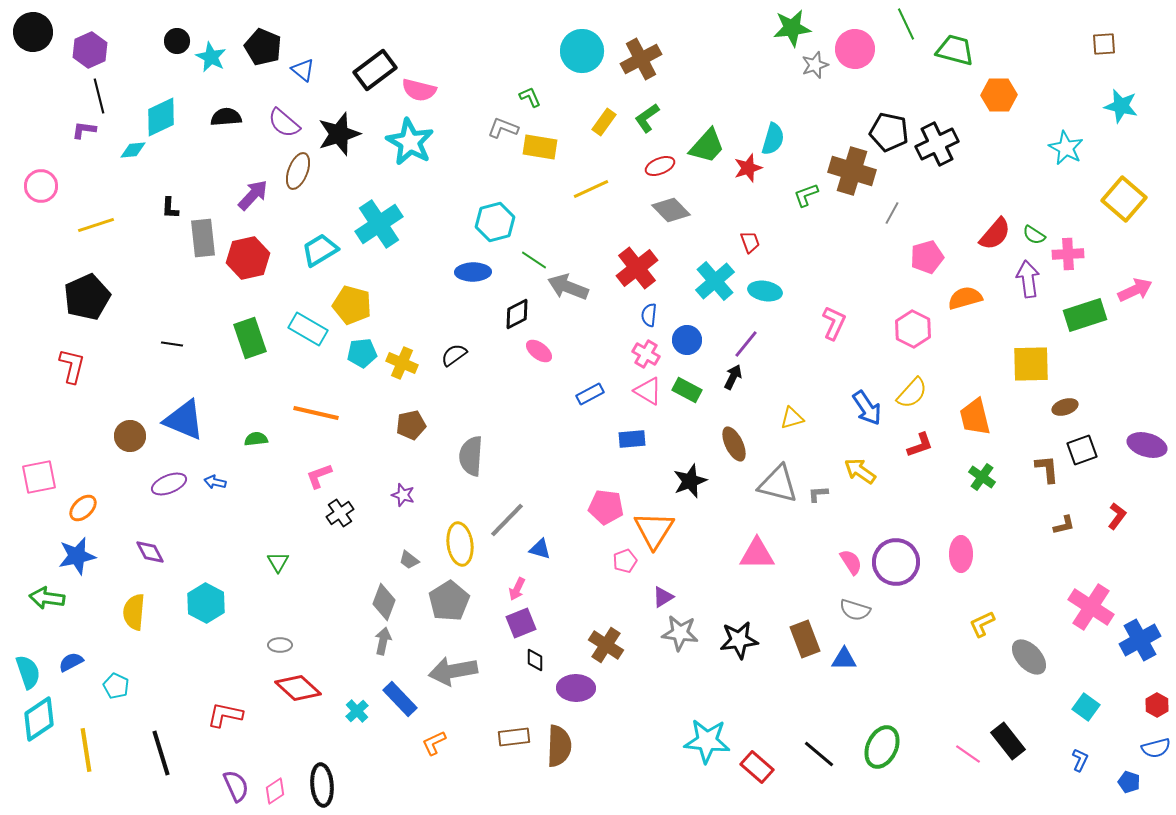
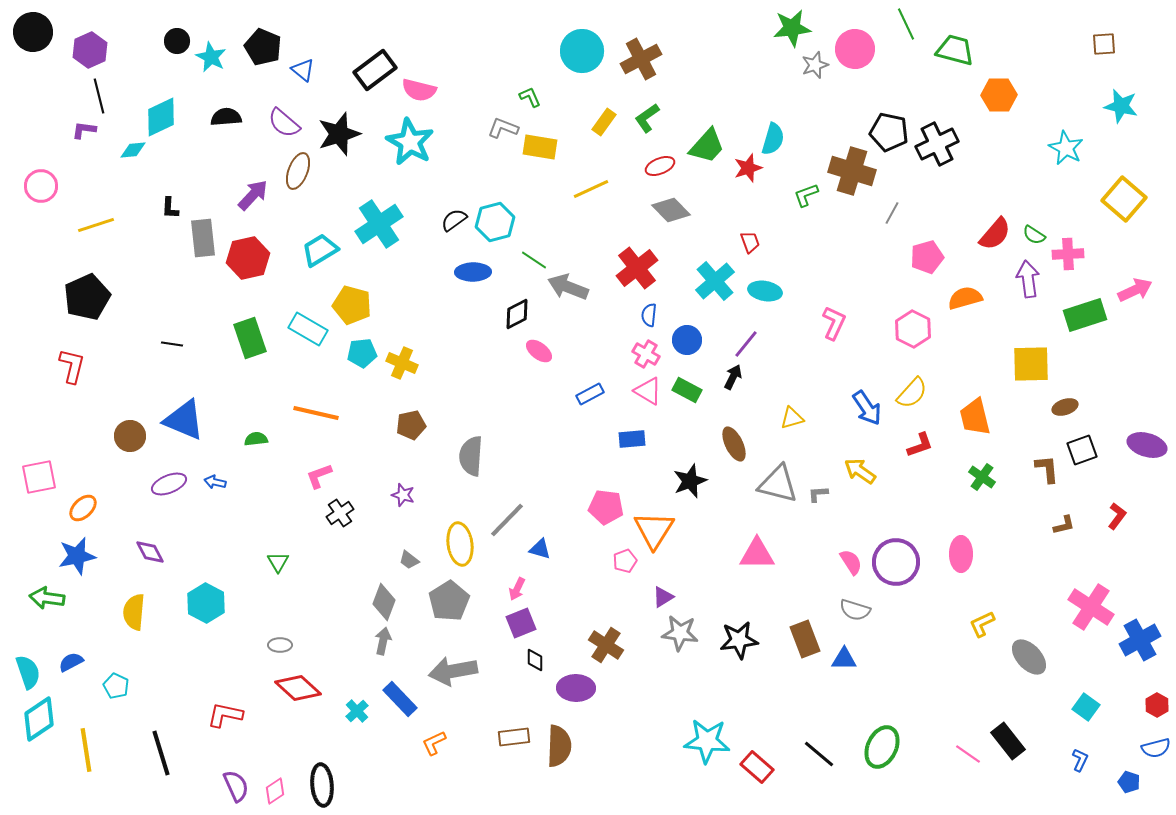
black semicircle at (454, 355): moved 135 px up
